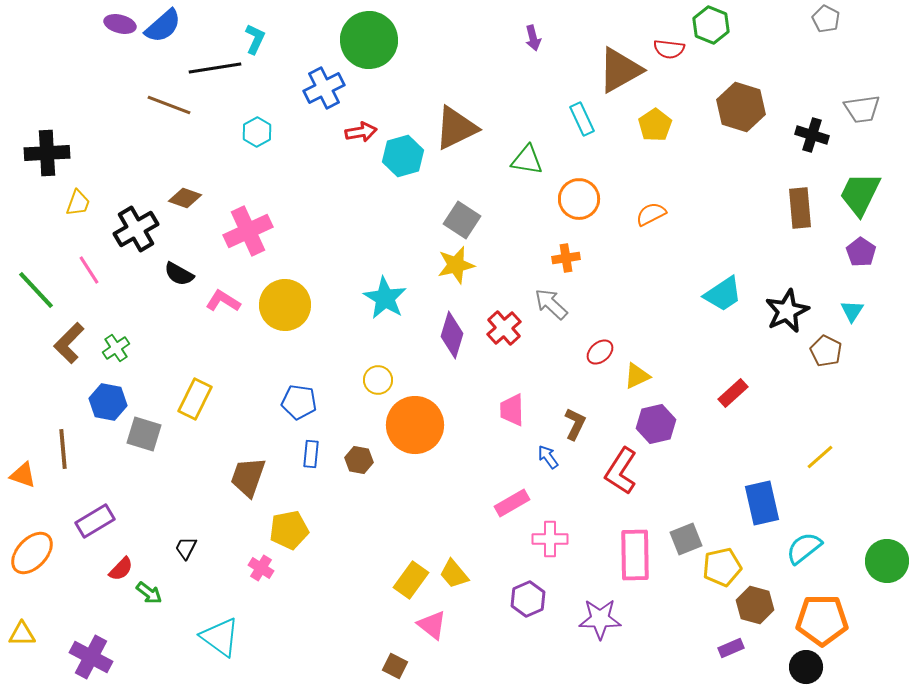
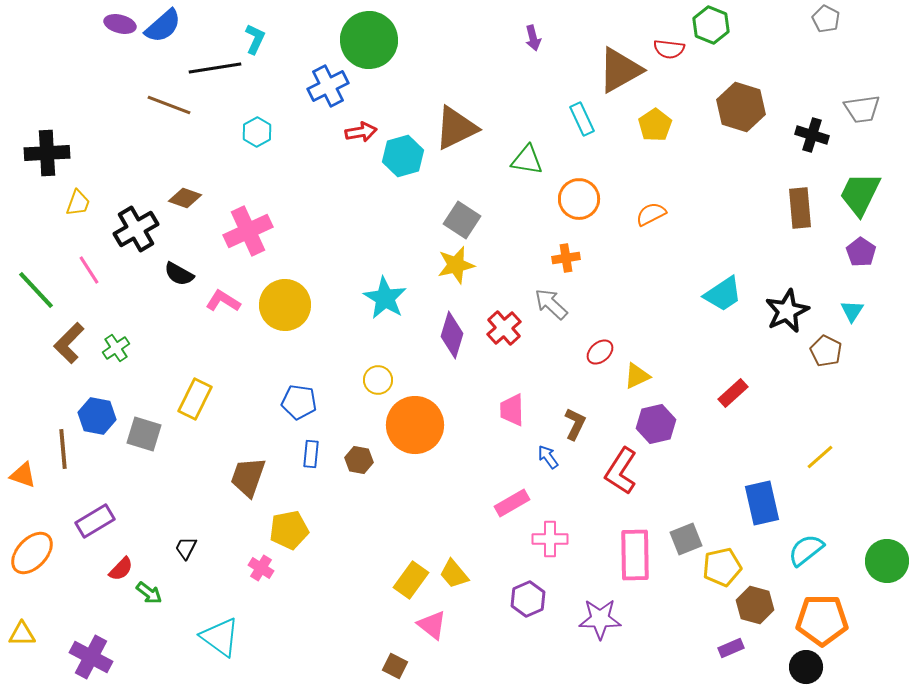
blue cross at (324, 88): moved 4 px right, 2 px up
blue hexagon at (108, 402): moved 11 px left, 14 px down
cyan semicircle at (804, 548): moved 2 px right, 2 px down
